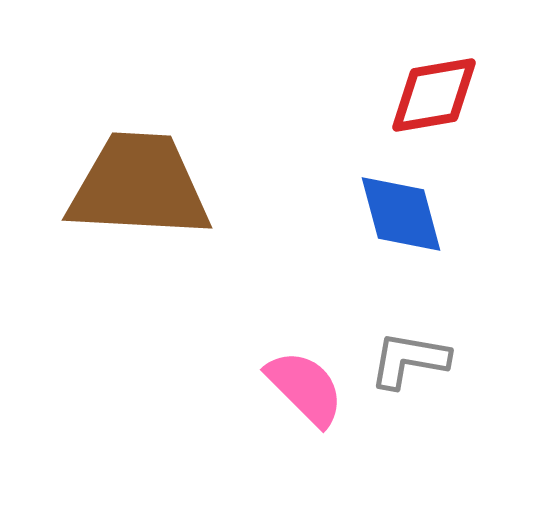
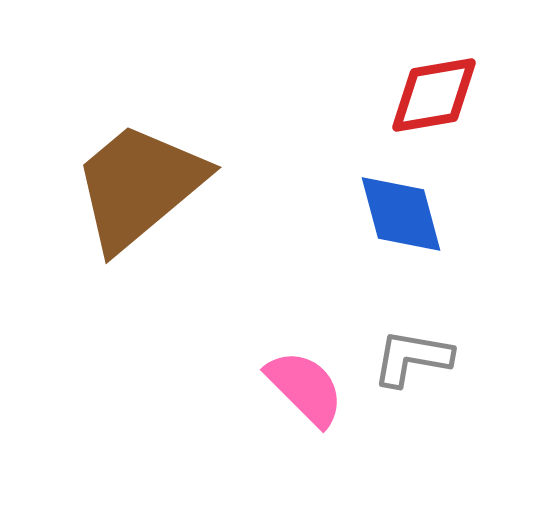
brown trapezoid: rotated 43 degrees counterclockwise
gray L-shape: moved 3 px right, 2 px up
